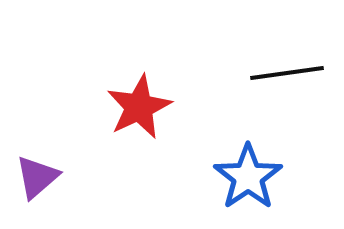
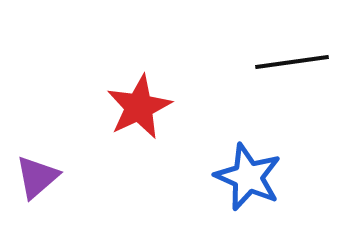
black line: moved 5 px right, 11 px up
blue star: rotated 14 degrees counterclockwise
